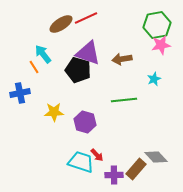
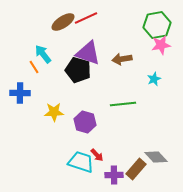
brown ellipse: moved 2 px right, 2 px up
blue cross: rotated 12 degrees clockwise
green line: moved 1 px left, 4 px down
